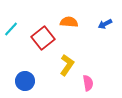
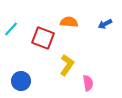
red square: rotated 30 degrees counterclockwise
blue circle: moved 4 px left
